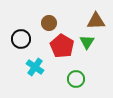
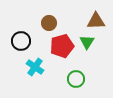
black circle: moved 2 px down
red pentagon: rotated 25 degrees clockwise
